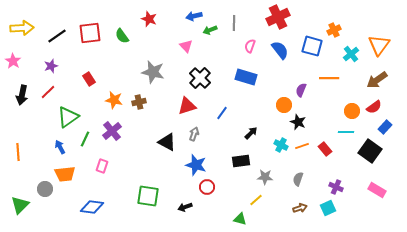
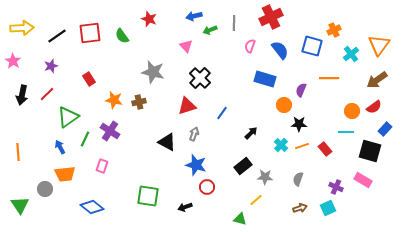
red cross at (278, 17): moved 7 px left
blue rectangle at (246, 77): moved 19 px right, 2 px down
red line at (48, 92): moved 1 px left, 2 px down
black star at (298, 122): moved 1 px right, 2 px down; rotated 21 degrees counterclockwise
blue rectangle at (385, 127): moved 2 px down
purple cross at (112, 131): moved 2 px left; rotated 18 degrees counterclockwise
cyan cross at (281, 145): rotated 16 degrees clockwise
black square at (370, 151): rotated 20 degrees counterclockwise
black rectangle at (241, 161): moved 2 px right, 5 px down; rotated 30 degrees counterclockwise
pink rectangle at (377, 190): moved 14 px left, 10 px up
green triangle at (20, 205): rotated 18 degrees counterclockwise
blue diamond at (92, 207): rotated 30 degrees clockwise
